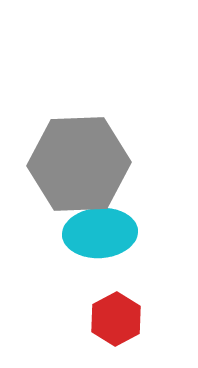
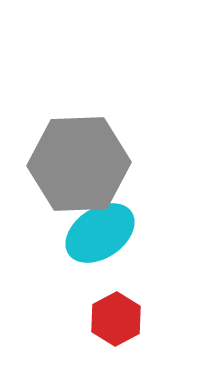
cyan ellipse: rotated 30 degrees counterclockwise
